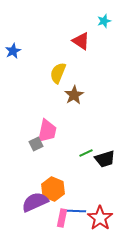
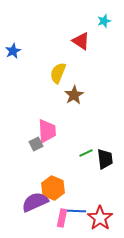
pink trapezoid: rotated 15 degrees counterclockwise
black trapezoid: rotated 80 degrees counterclockwise
orange hexagon: moved 1 px up
